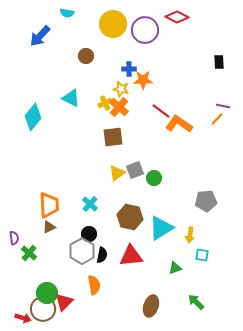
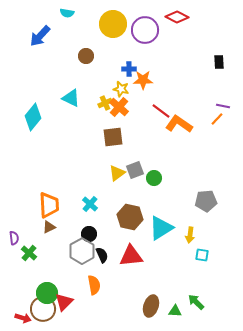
black semicircle at (102, 255): rotated 35 degrees counterclockwise
green triangle at (175, 268): moved 43 px down; rotated 24 degrees clockwise
